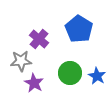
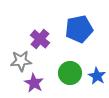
blue pentagon: rotated 28 degrees clockwise
purple cross: moved 1 px right
